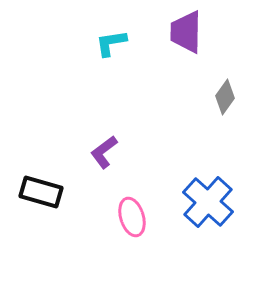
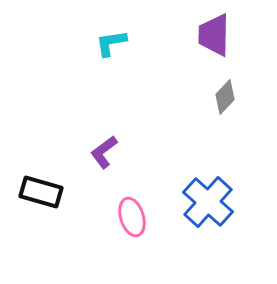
purple trapezoid: moved 28 px right, 3 px down
gray diamond: rotated 8 degrees clockwise
